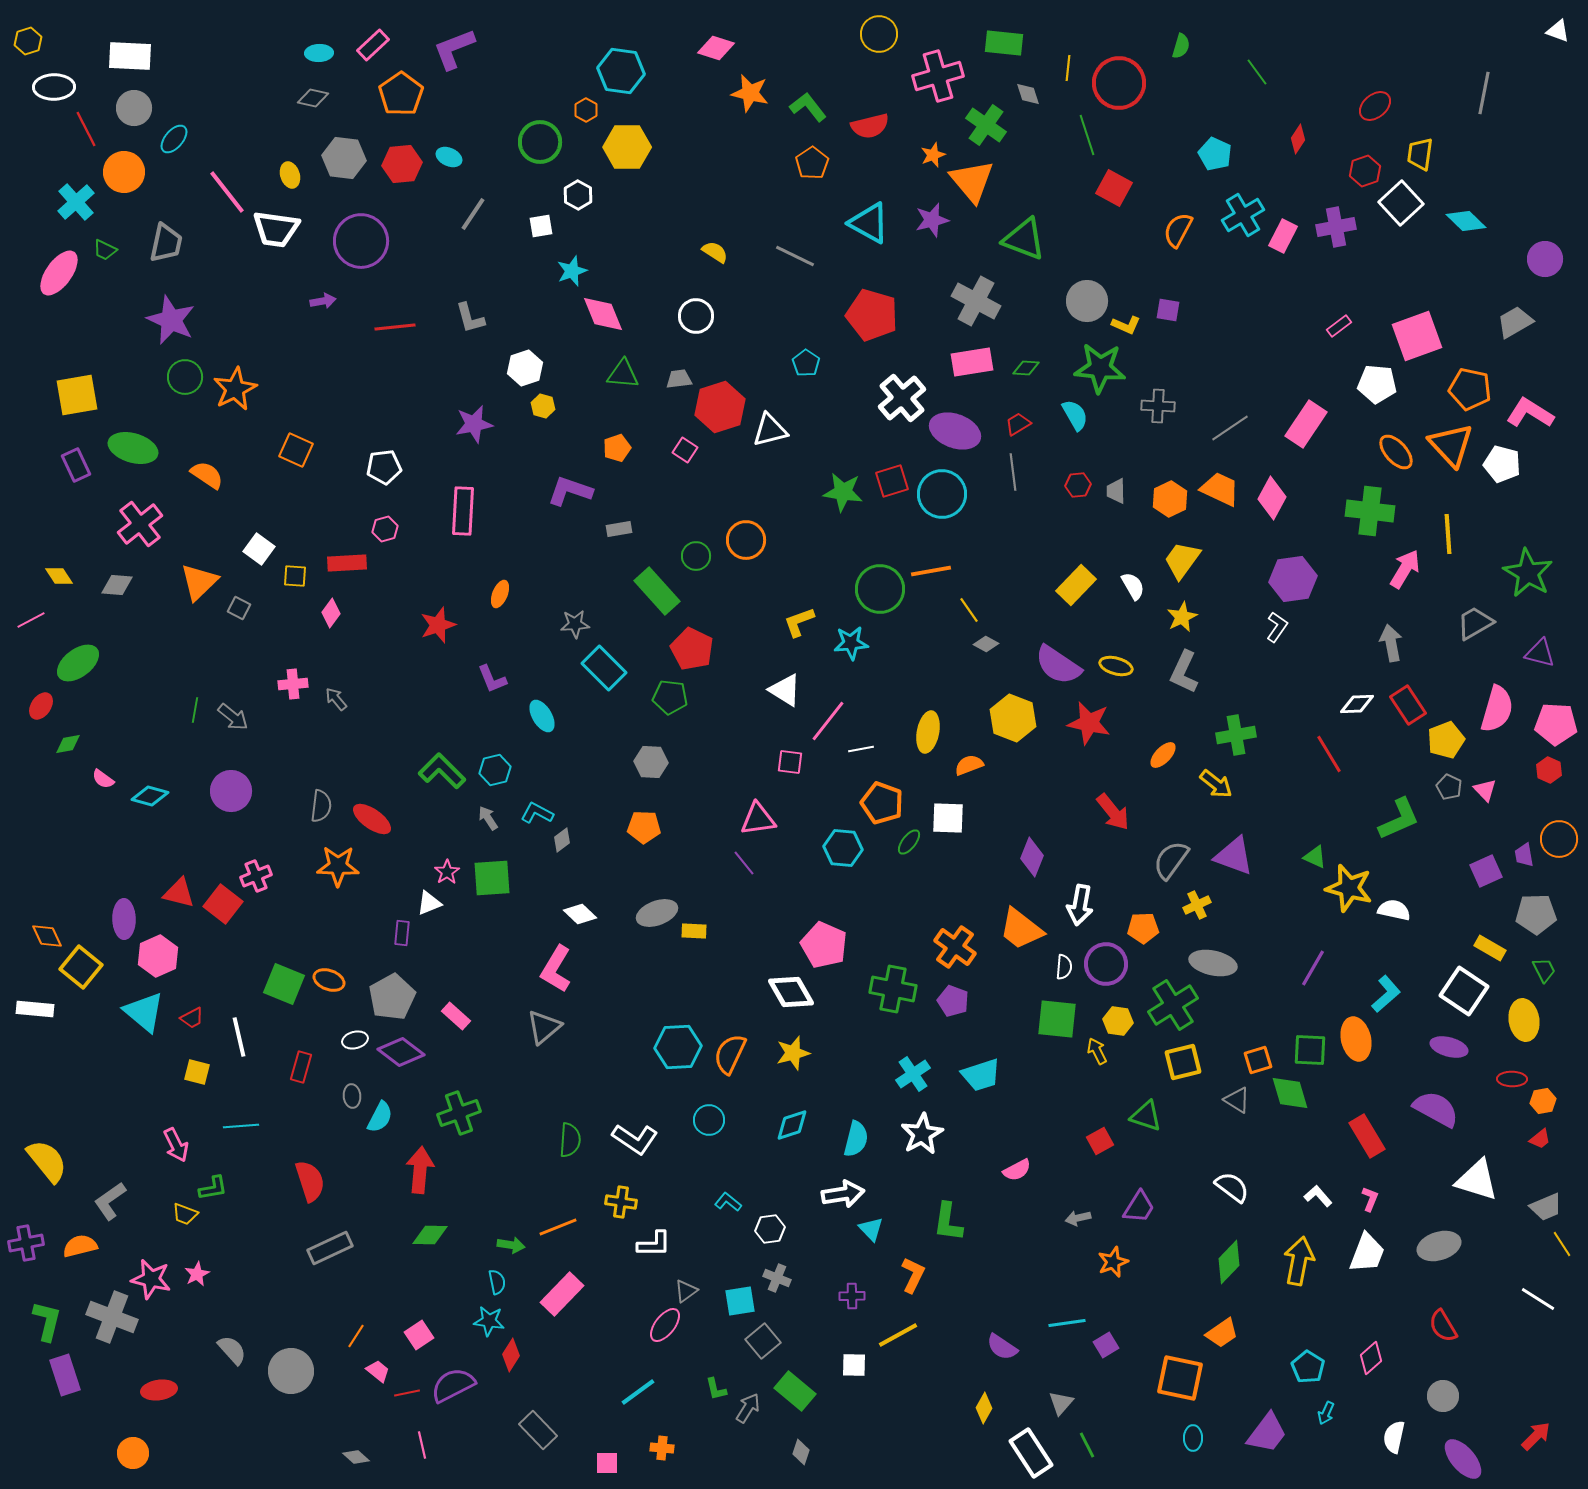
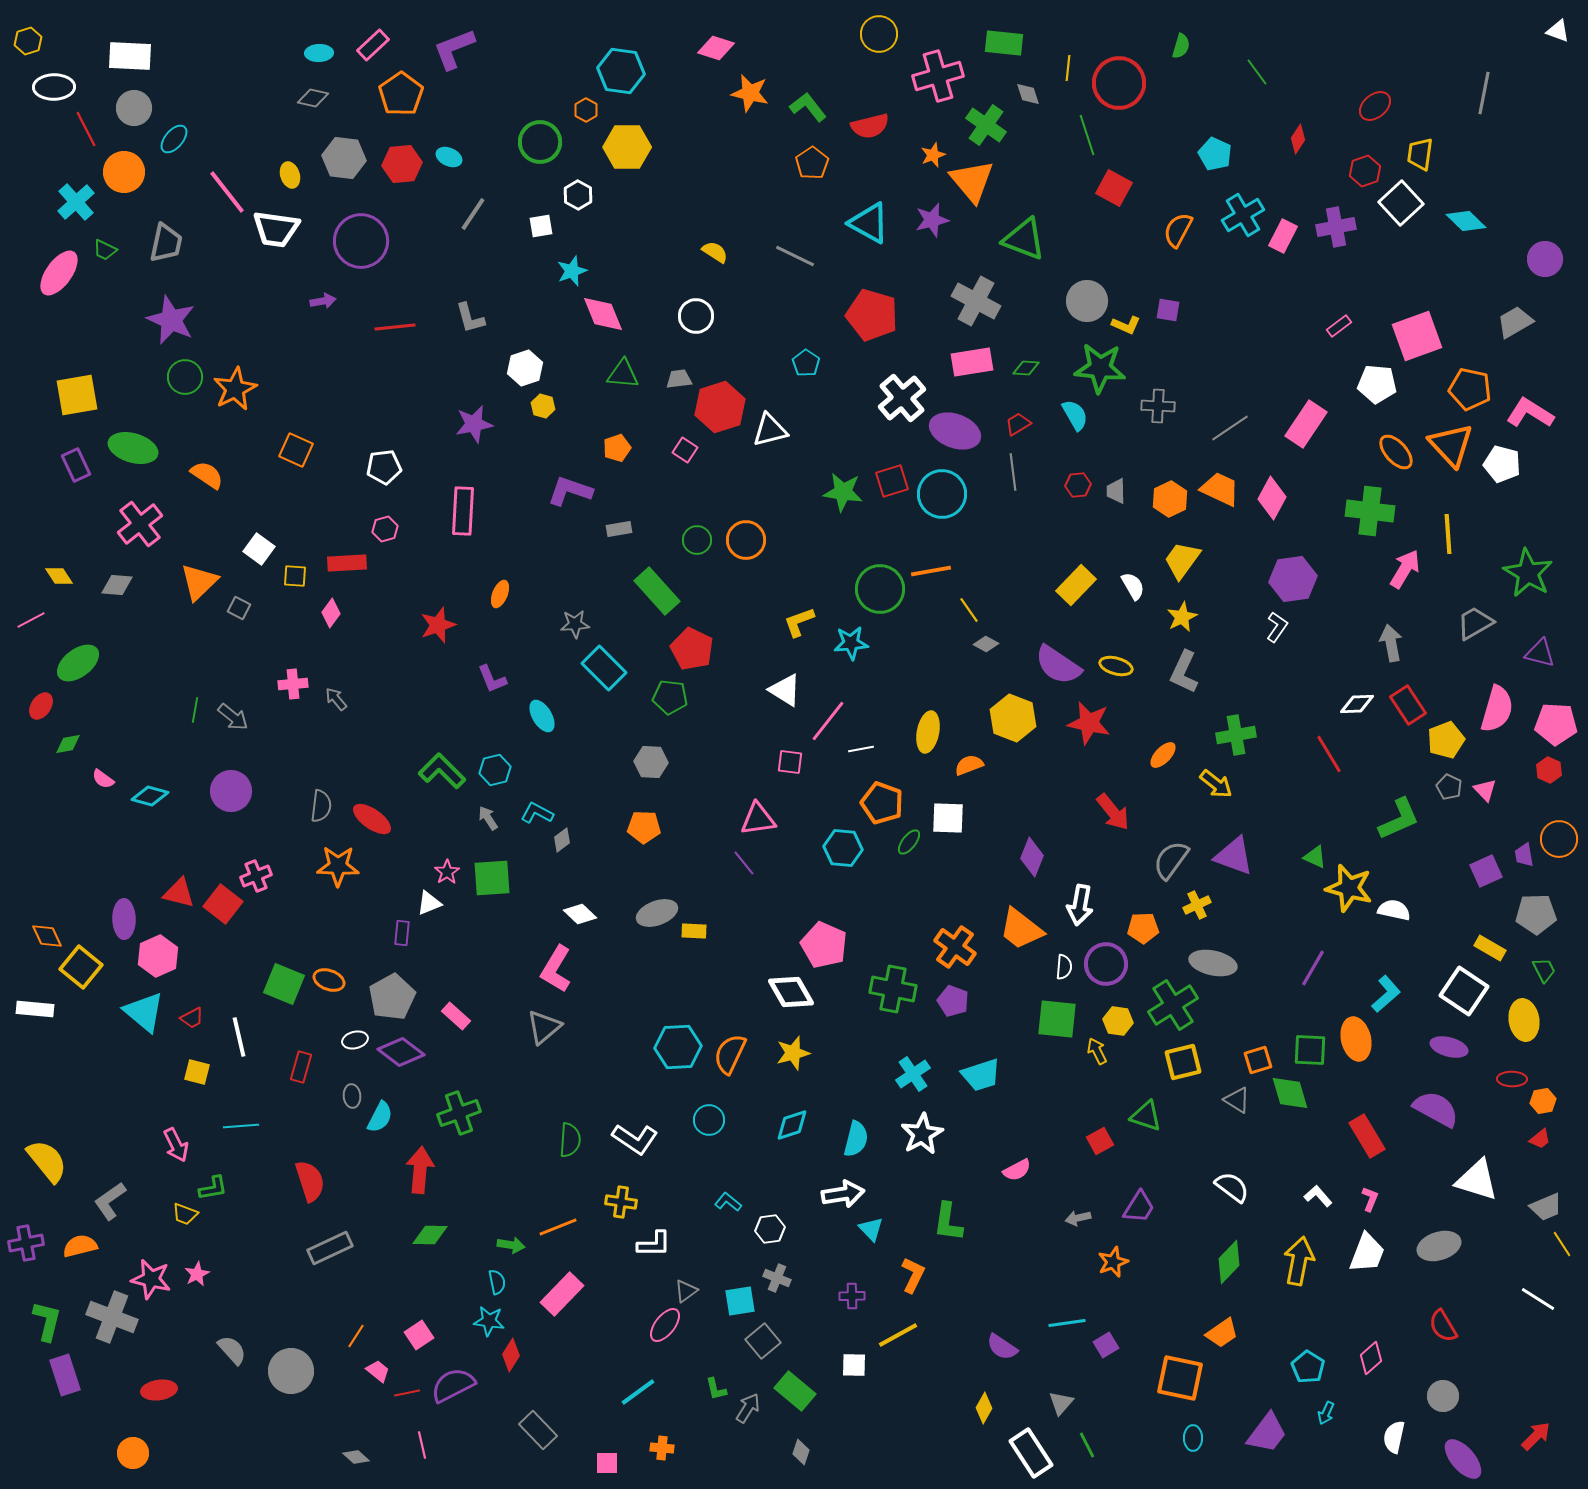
green circle at (696, 556): moved 1 px right, 16 px up
